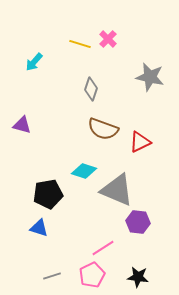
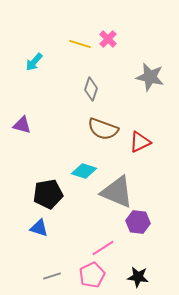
gray triangle: moved 2 px down
